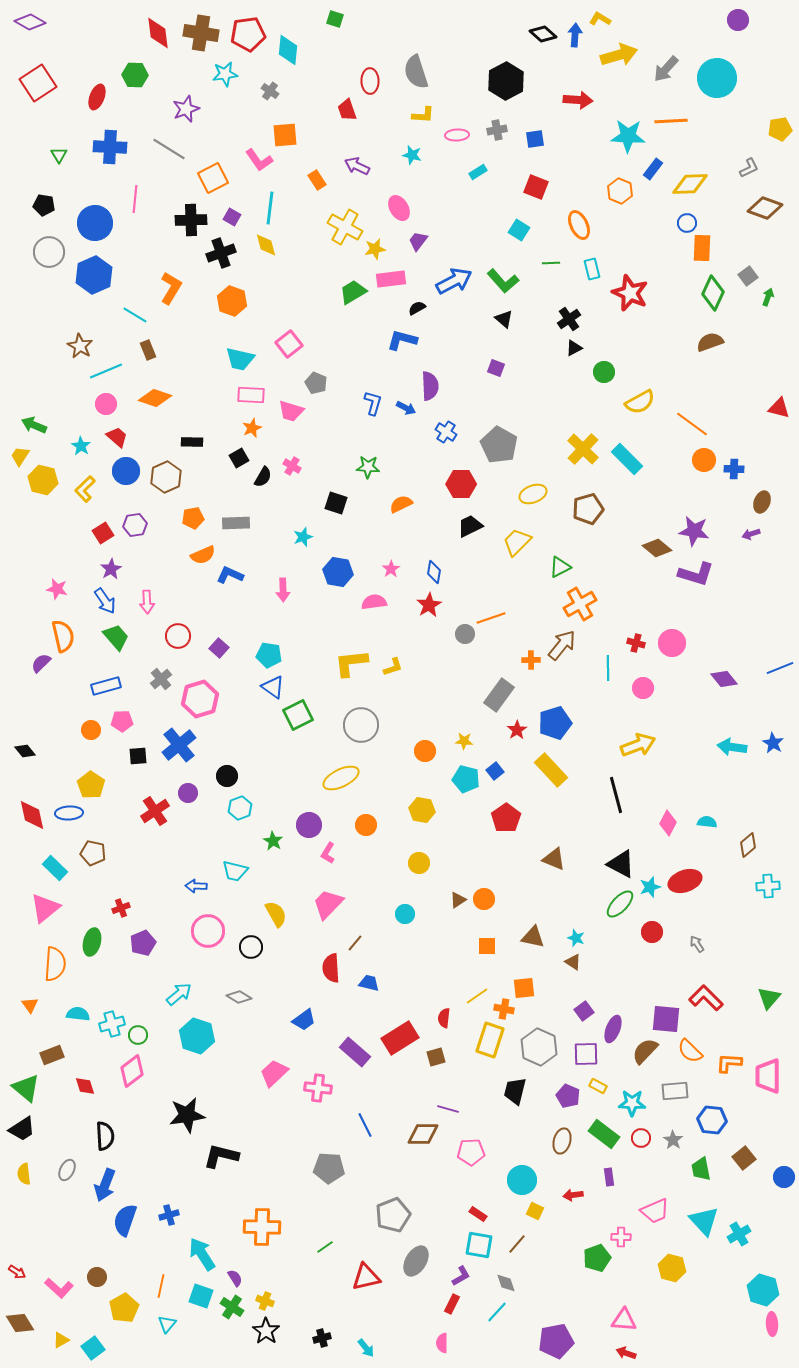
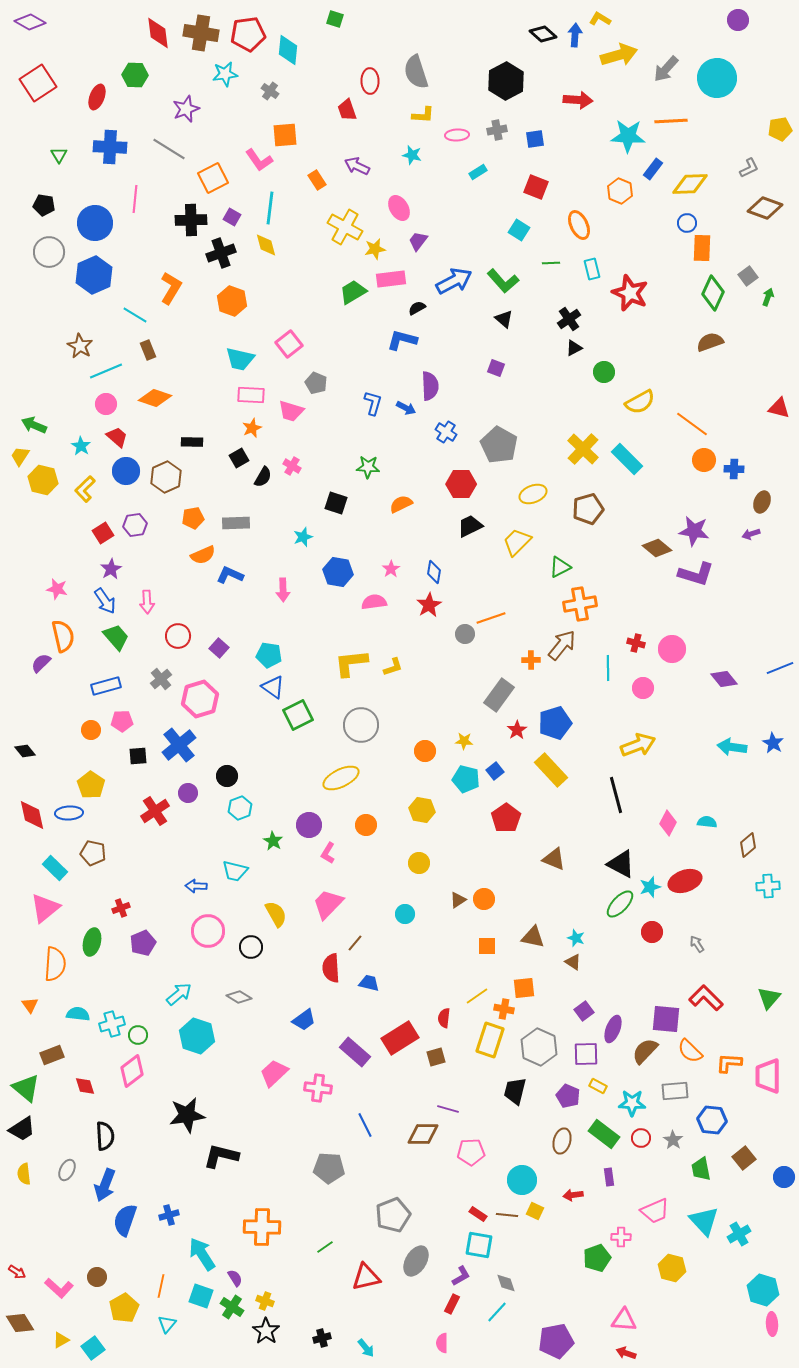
orange cross at (580, 604): rotated 20 degrees clockwise
pink circle at (672, 643): moved 6 px down
brown line at (517, 1244): moved 10 px left, 29 px up; rotated 55 degrees clockwise
